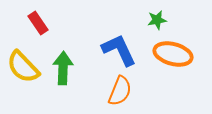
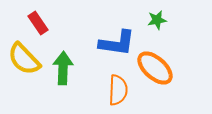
blue L-shape: moved 2 px left, 7 px up; rotated 123 degrees clockwise
orange ellipse: moved 18 px left, 14 px down; rotated 27 degrees clockwise
yellow semicircle: moved 1 px right, 8 px up
orange semicircle: moved 2 px left, 1 px up; rotated 20 degrees counterclockwise
